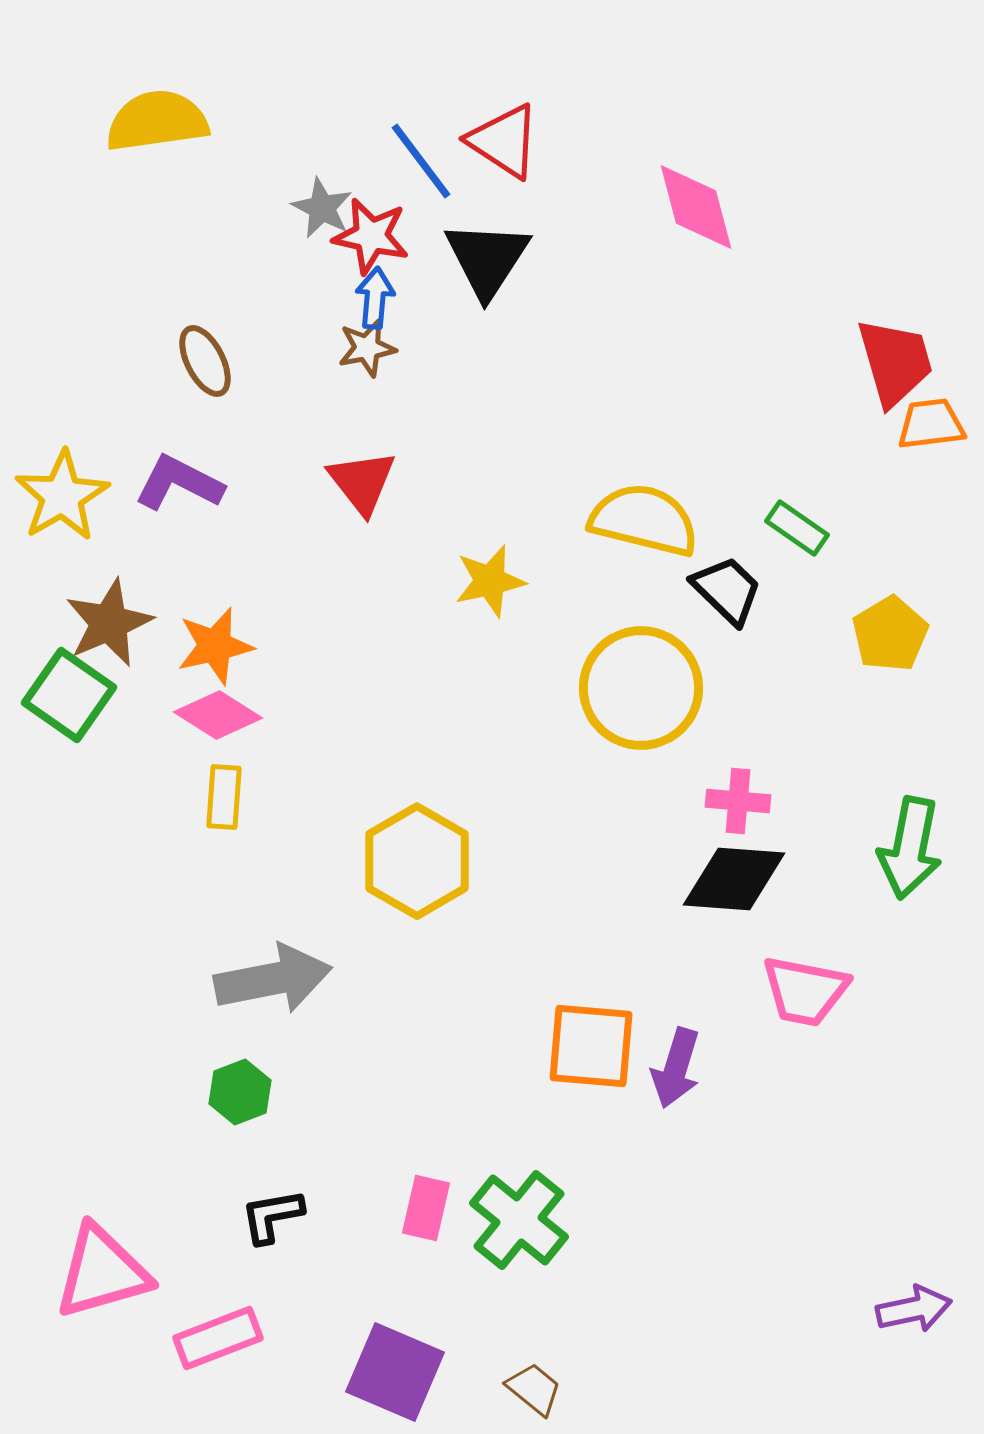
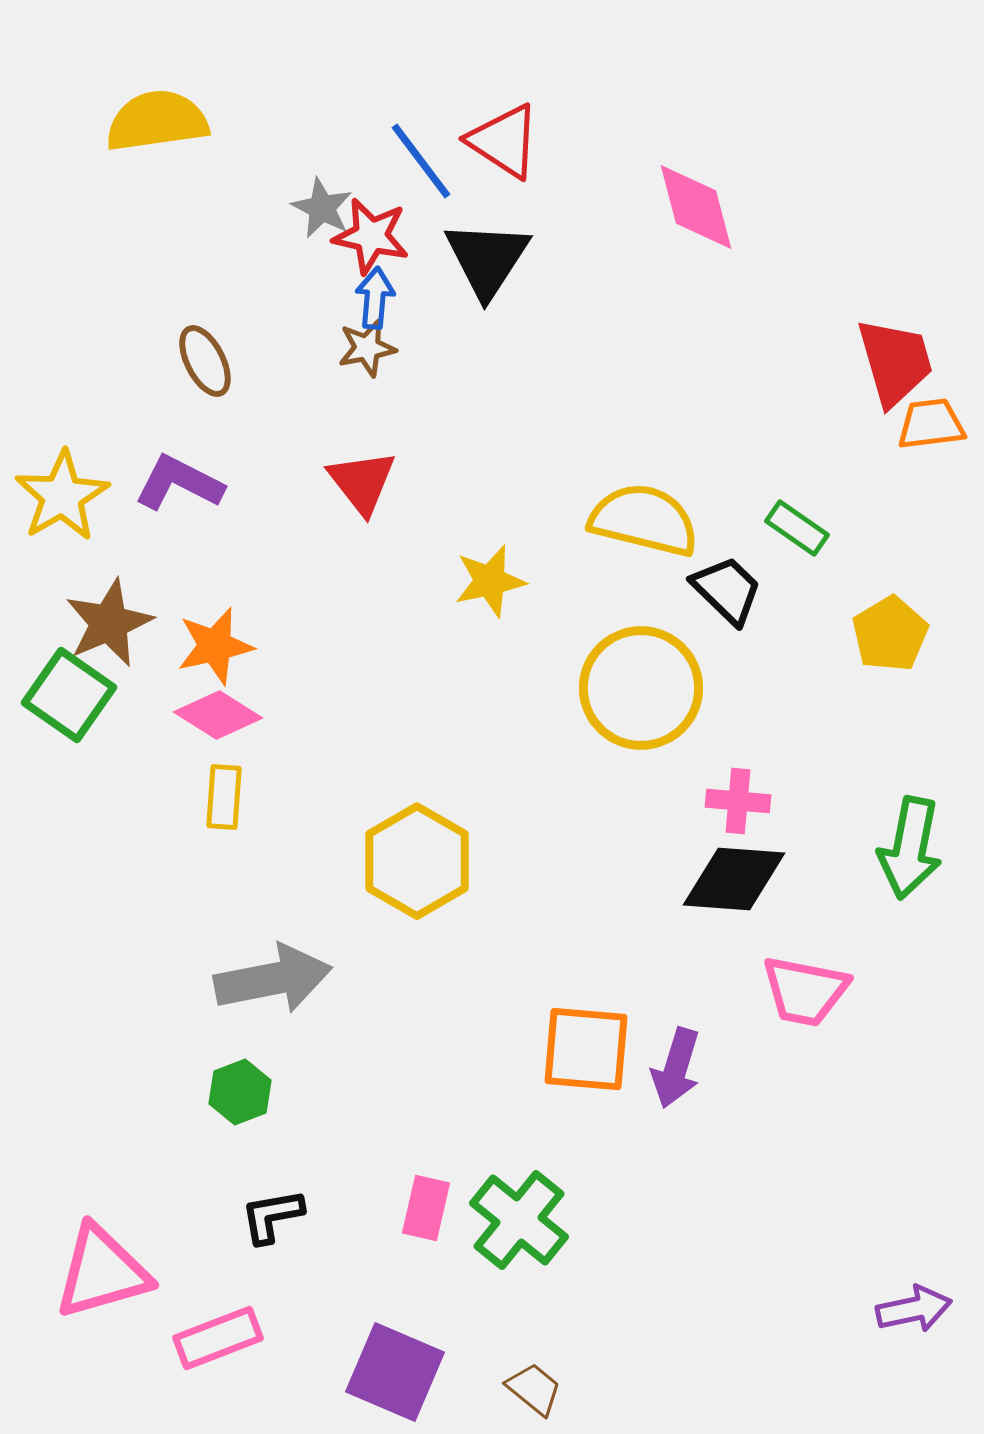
orange square at (591, 1046): moved 5 px left, 3 px down
